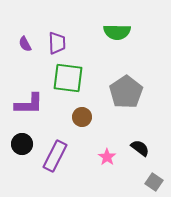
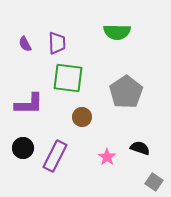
black circle: moved 1 px right, 4 px down
black semicircle: rotated 18 degrees counterclockwise
